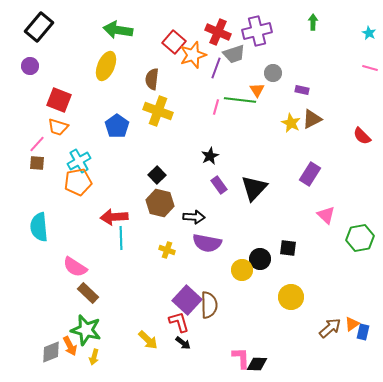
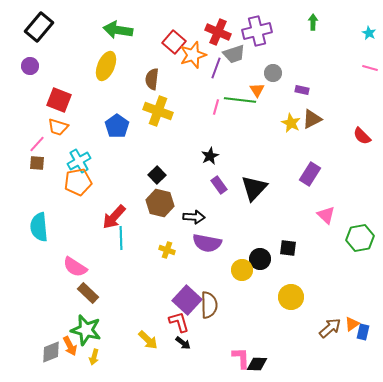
red arrow at (114, 217): rotated 44 degrees counterclockwise
